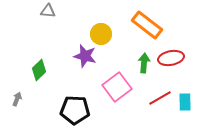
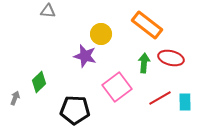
red ellipse: rotated 25 degrees clockwise
green diamond: moved 12 px down
gray arrow: moved 2 px left, 1 px up
